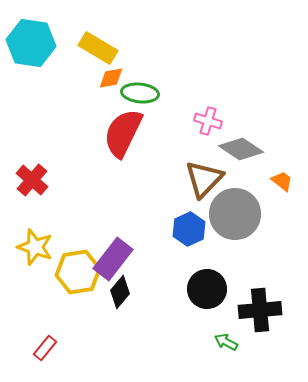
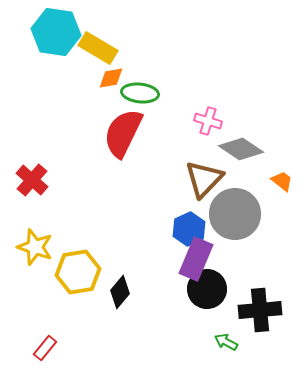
cyan hexagon: moved 25 px right, 11 px up
purple rectangle: moved 83 px right; rotated 15 degrees counterclockwise
